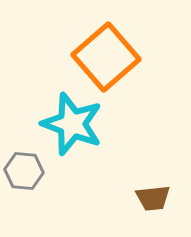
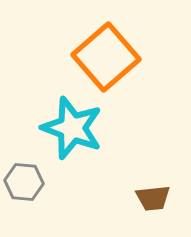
cyan star: moved 4 px down
gray hexagon: moved 11 px down
